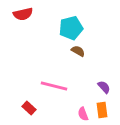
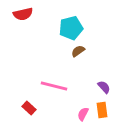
brown semicircle: rotated 64 degrees counterclockwise
pink semicircle: rotated 48 degrees clockwise
